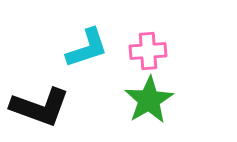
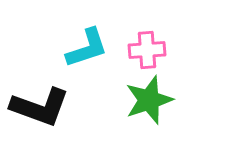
pink cross: moved 1 px left, 1 px up
green star: rotated 12 degrees clockwise
